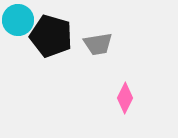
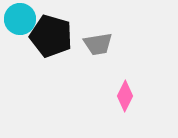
cyan circle: moved 2 px right, 1 px up
pink diamond: moved 2 px up
